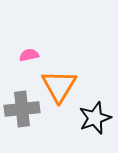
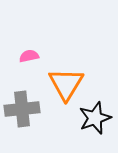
pink semicircle: moved 1 px down
orange triangle: moved 7 px right, 2 px up
